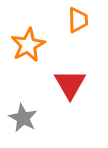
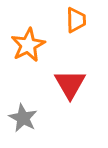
orange trapezoid: moved 2 px left
